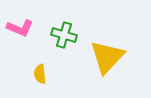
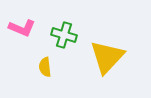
pink L-shape: moved 2 px right
yellow semicircle: moved 5 px right, 7 px up
